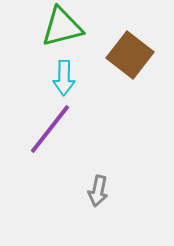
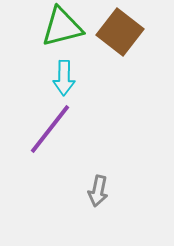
brown square: moved 10 px left, 23 px up
